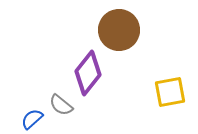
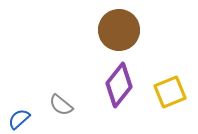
purple diamond: moved 31 px right, 12 px down
yellow square: rotated 12 degrees counterclockwise
blue semicircle: moved 13 px left
